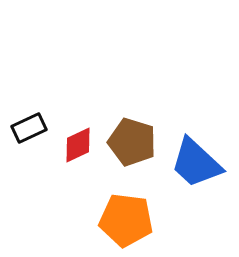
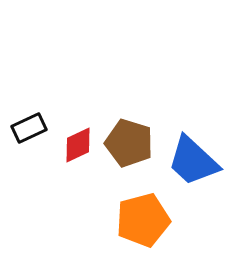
brown pentagon: moved 3 px left, 1 px down
blue trapezoid: moved 3 px left, 2 px up
orange pentagon: moved 17 px right; rotated 22 degrees counterclockwise
